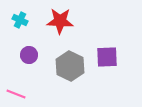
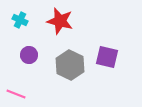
red star: rotated 12 degrees clockwise
purple square: rotated 15 degrees clockwise
gray hexagon: moved 1 px up
